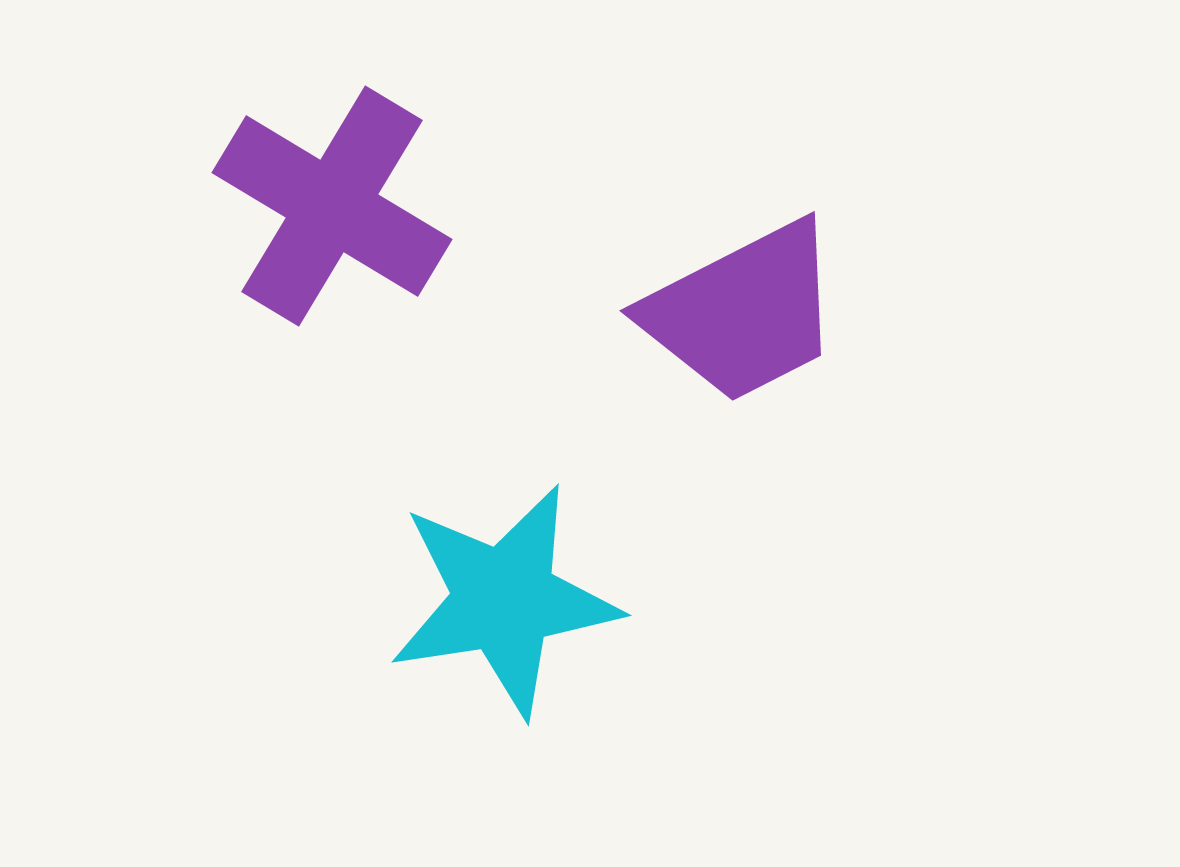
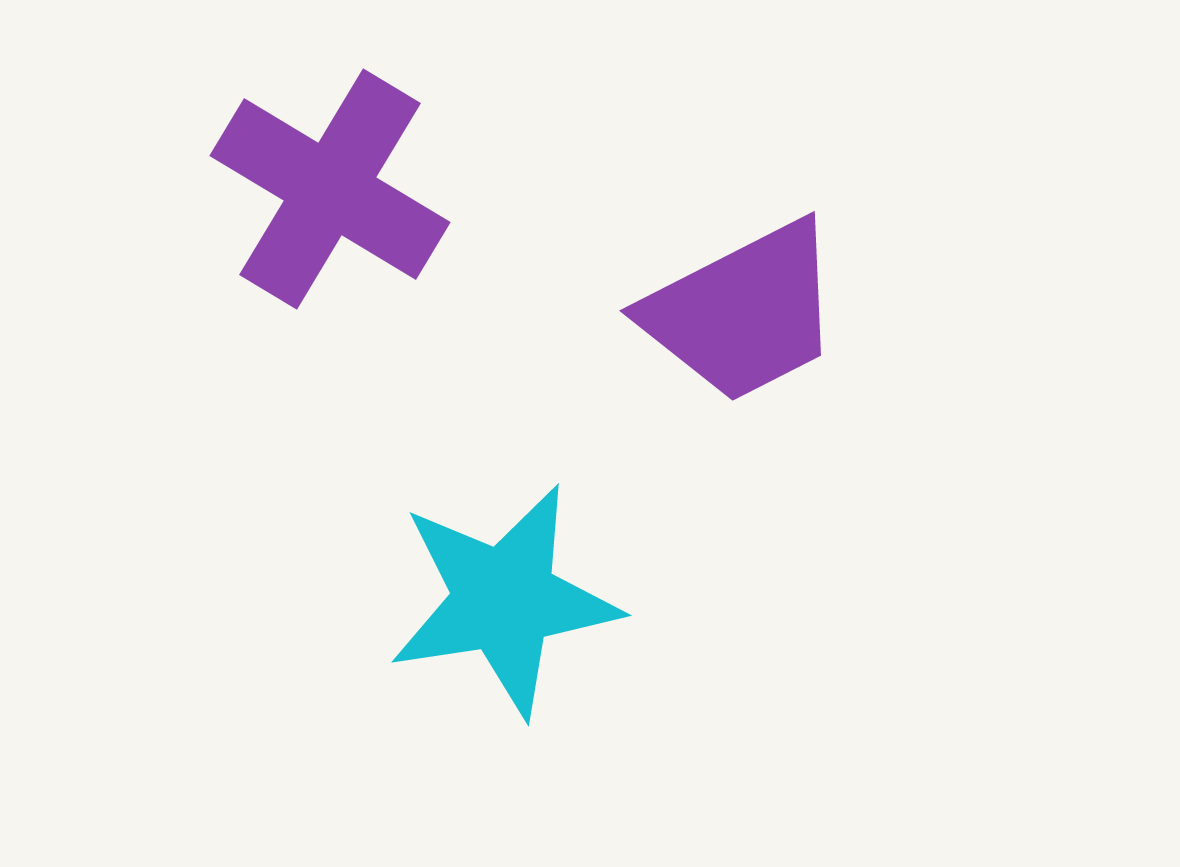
purple cross: moved 2 px left, 17 px up
